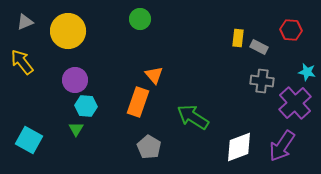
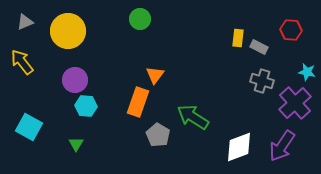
orange triangle: moved 1 px right; rotated 18 degrees clockwise
gray cross: rotated 10 degrees clockwise
green triangle: moved 15 px down
cyan square: moved 13 px up
gray pentagon: moved 9 px right, 12 px up
